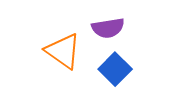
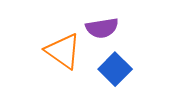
purple semicircle: moved 6 px left
